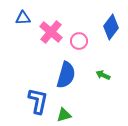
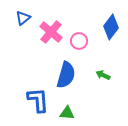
blue triangle: rotated 35 degrees counterclockwise
blue L-shape: moved 1 px up; rotated 16 degrees counterclockwise
green triangle: moved 3 px right, 2 px up; rotated 21 degrees clockwise
